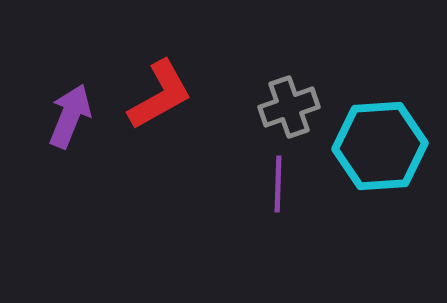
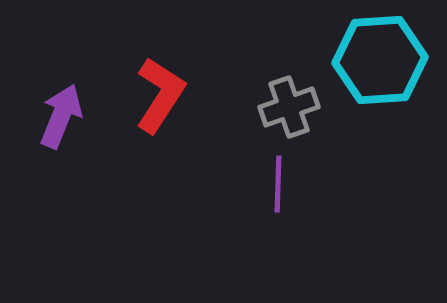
red L-shape: rotated 28 degrees counterclockwise
purple arrow: moved 9 px left
cyan hexagon: moved 86 px up
